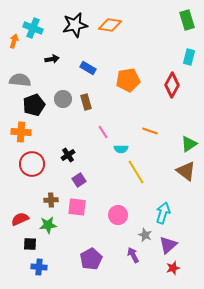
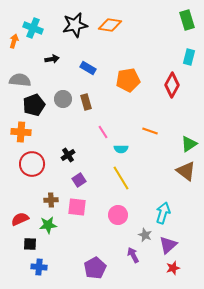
yellow line: moved 15 px left, 6 px down
purple pentagon: moved 4 px right, 9 px down
